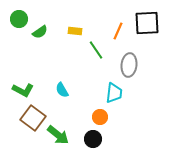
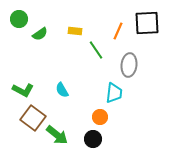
green semicircle: moved 2 px down
green arrow: moved 1 px left
